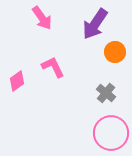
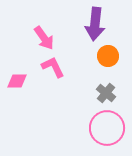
pink arrow: moved 2 px right, 20 px down
purple arrow: rotated 28 degrees counterclockwise
orange circle: moved 7 px left, 4 px down
pink diamond: rotated 35 degrees clockwise
pink circle: moved 4 px left, 5 px up
